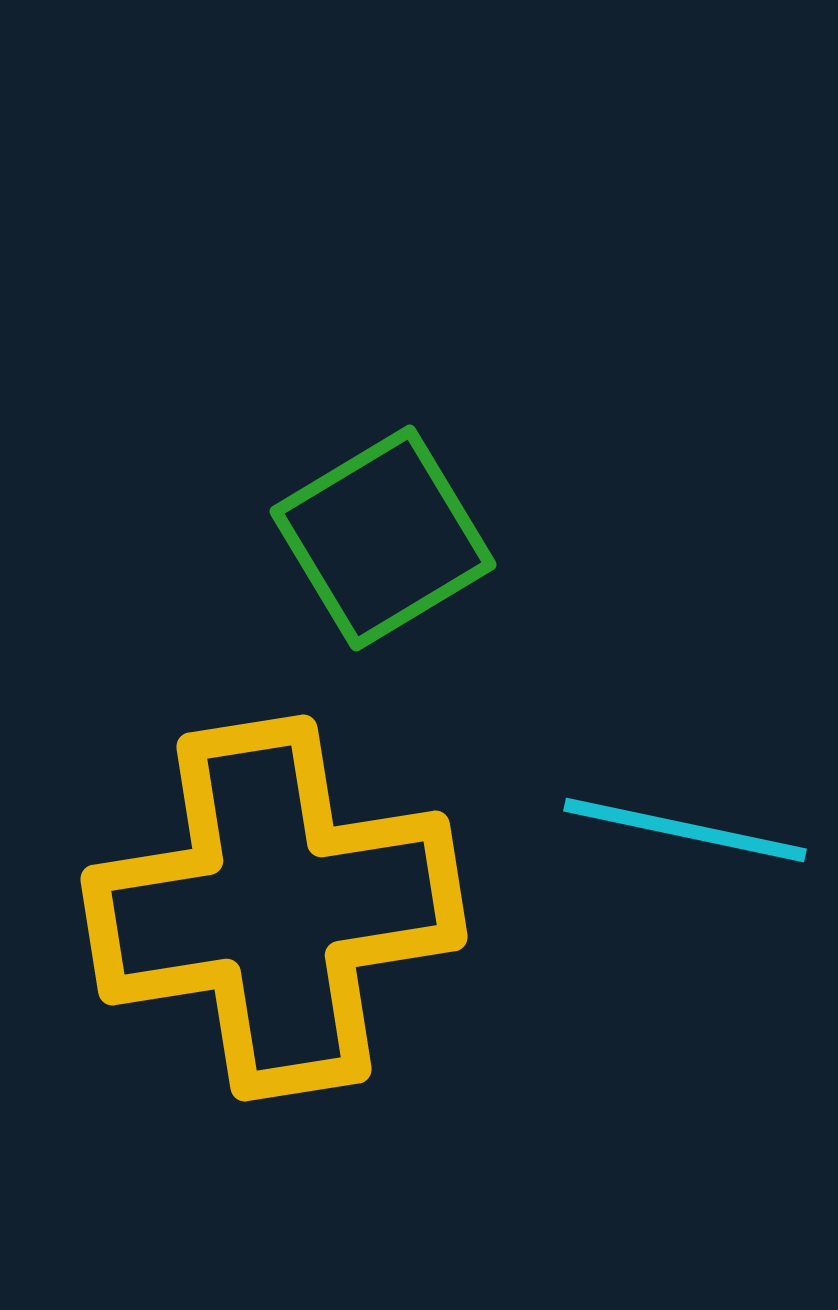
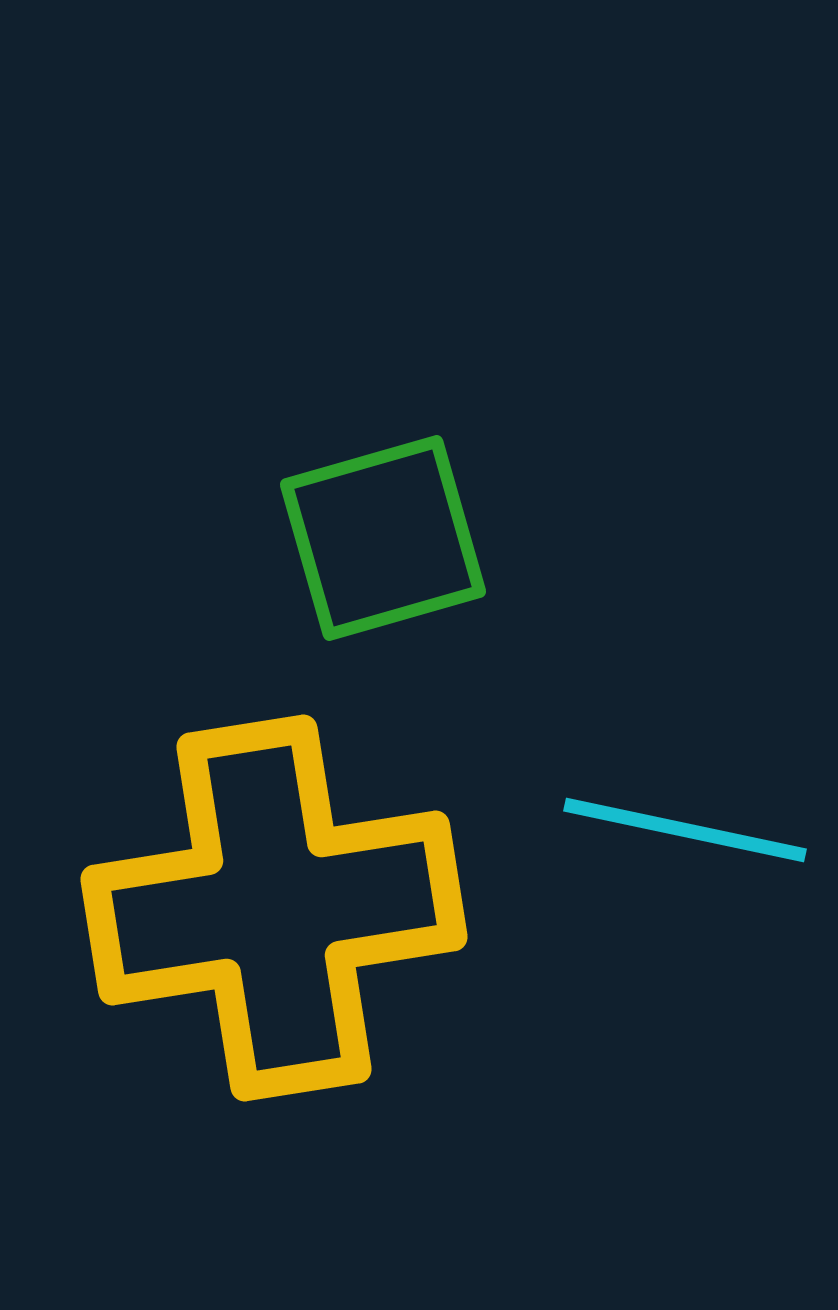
green square: rotated 15 degrees clockwise
